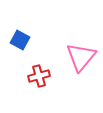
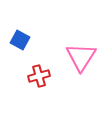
pink triangle: rotated 8 degrees counterclockwise
